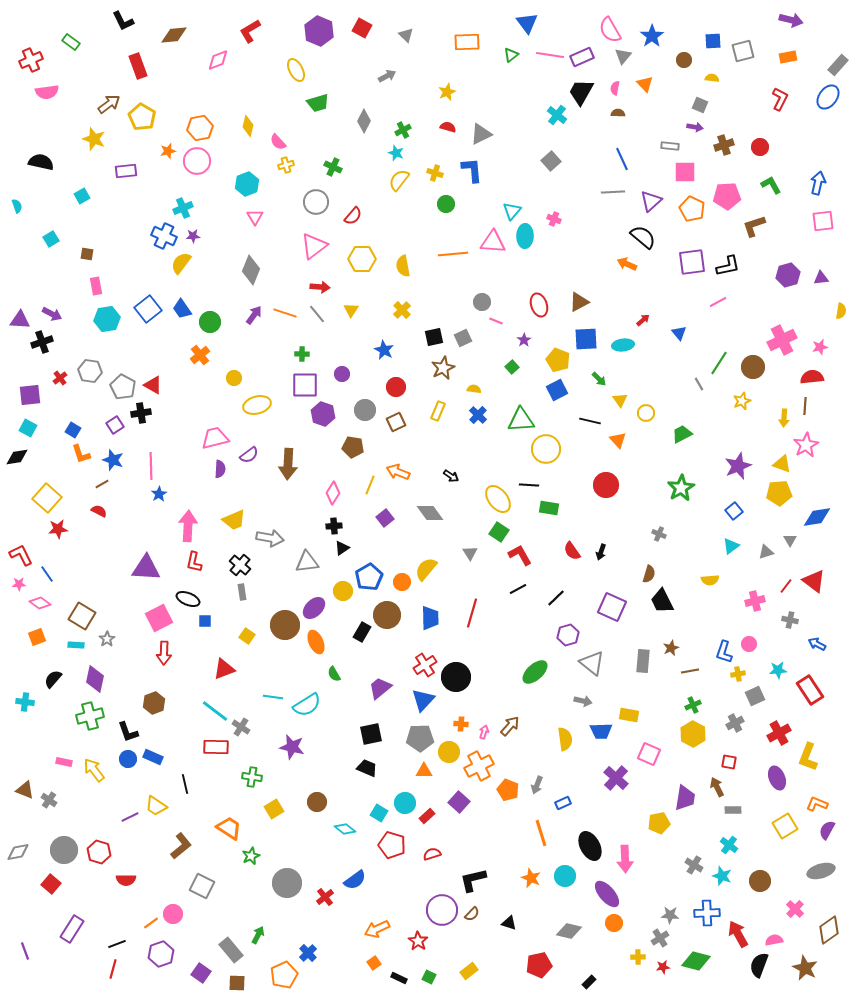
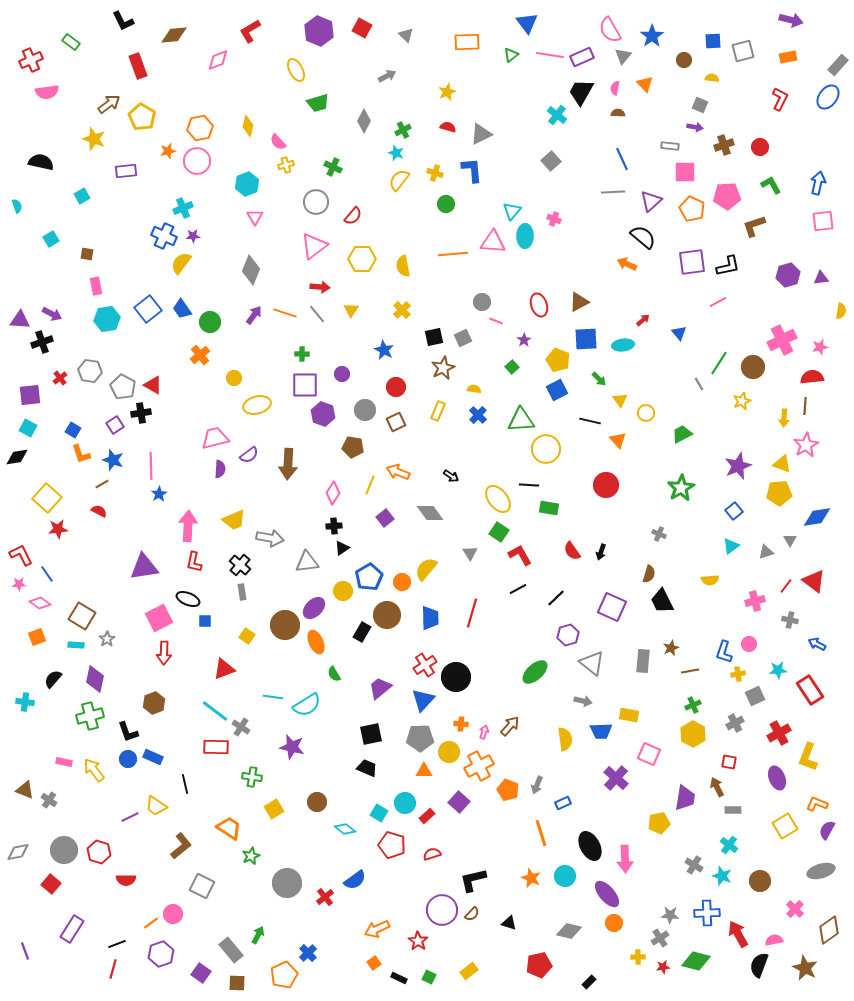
purple triangle at (146, 568): moved 2 px left, 1 px up; rotated 12 degrees counterclockwise
